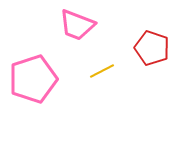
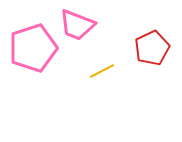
red pentagon: rotated 28 degrees clockwise
pink pentagon: moved 31 px up
